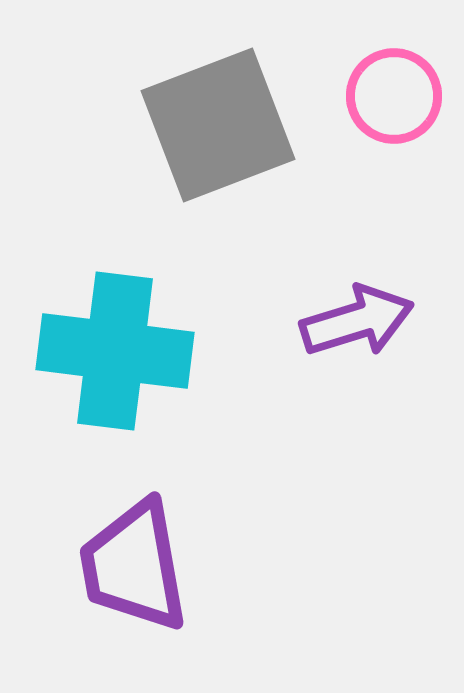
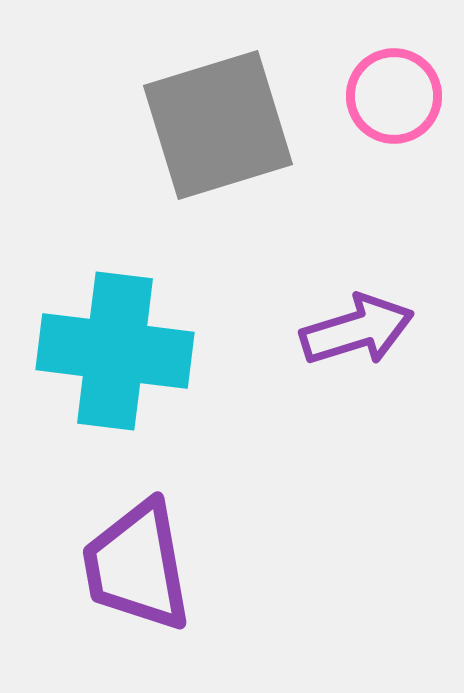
gray square: rotated 4 degrees clockwise
purple arrow: moved 9 px down
purple trapezoid: moved 3 px right
